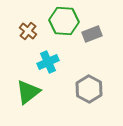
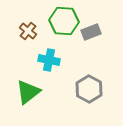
gray rectangle: moved 1 px left, 2 px up
cyan cross: moved 1 px right, 2 px up; rotated 35 degrees clockwise
